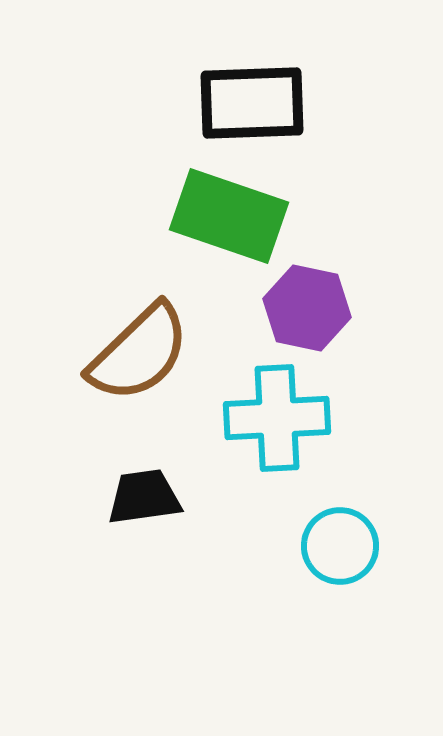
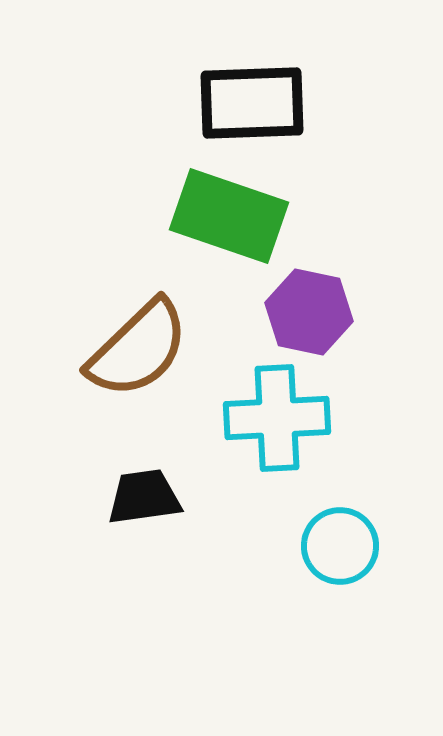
purple hexagon: moved 2 px right, 4 px down
brown semicircle: moved 1 px left, 4 px up
